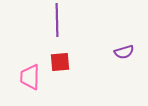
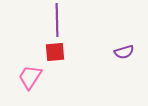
red square: moved 5 px left, 10 px up
pink trapezoid: rotated 32 degrees clockwise
